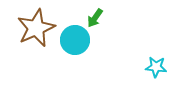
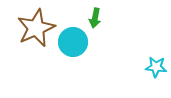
green arrow: rotated 24 degrees counterclockwise
cyan circle: moved 2 px left, 2 px down
